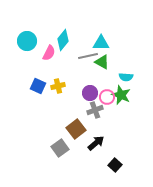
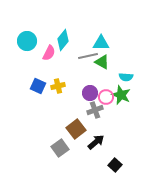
pink circle: moved 1 px left
black arrow: moved 1 px up
